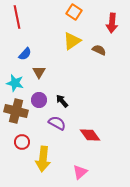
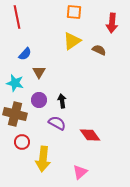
orange square: rotated 28 degrees counterclockwise
black arrow: rotated 32 degrees clockwise
brown cross: moved 1 px left, 3 px down
